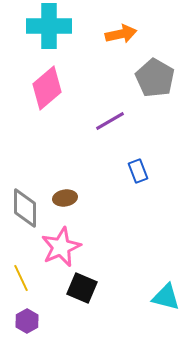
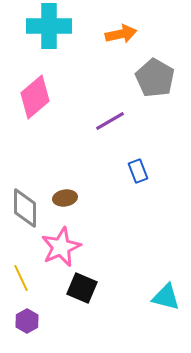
pink diamond: moved 12 px left, 9 px down
